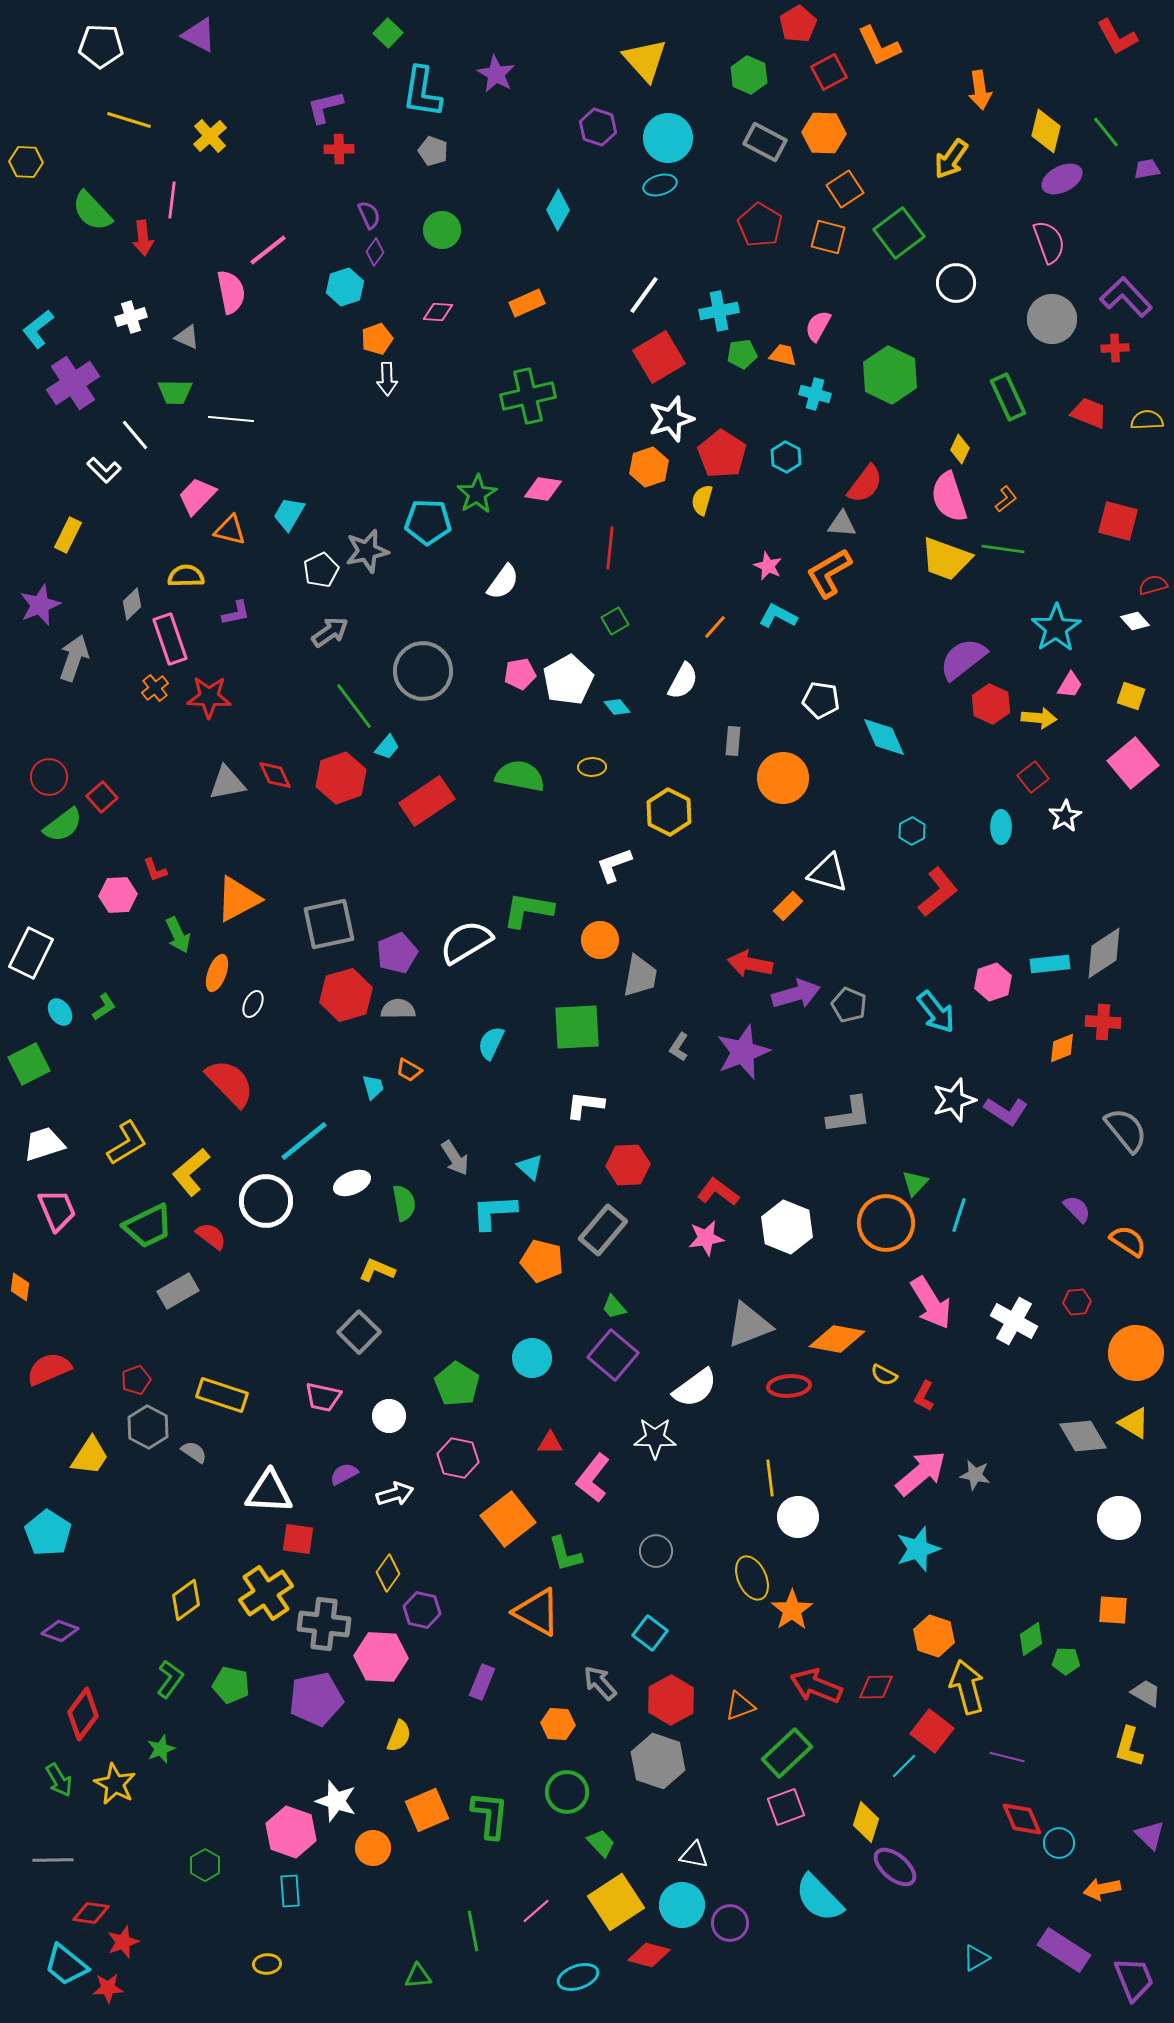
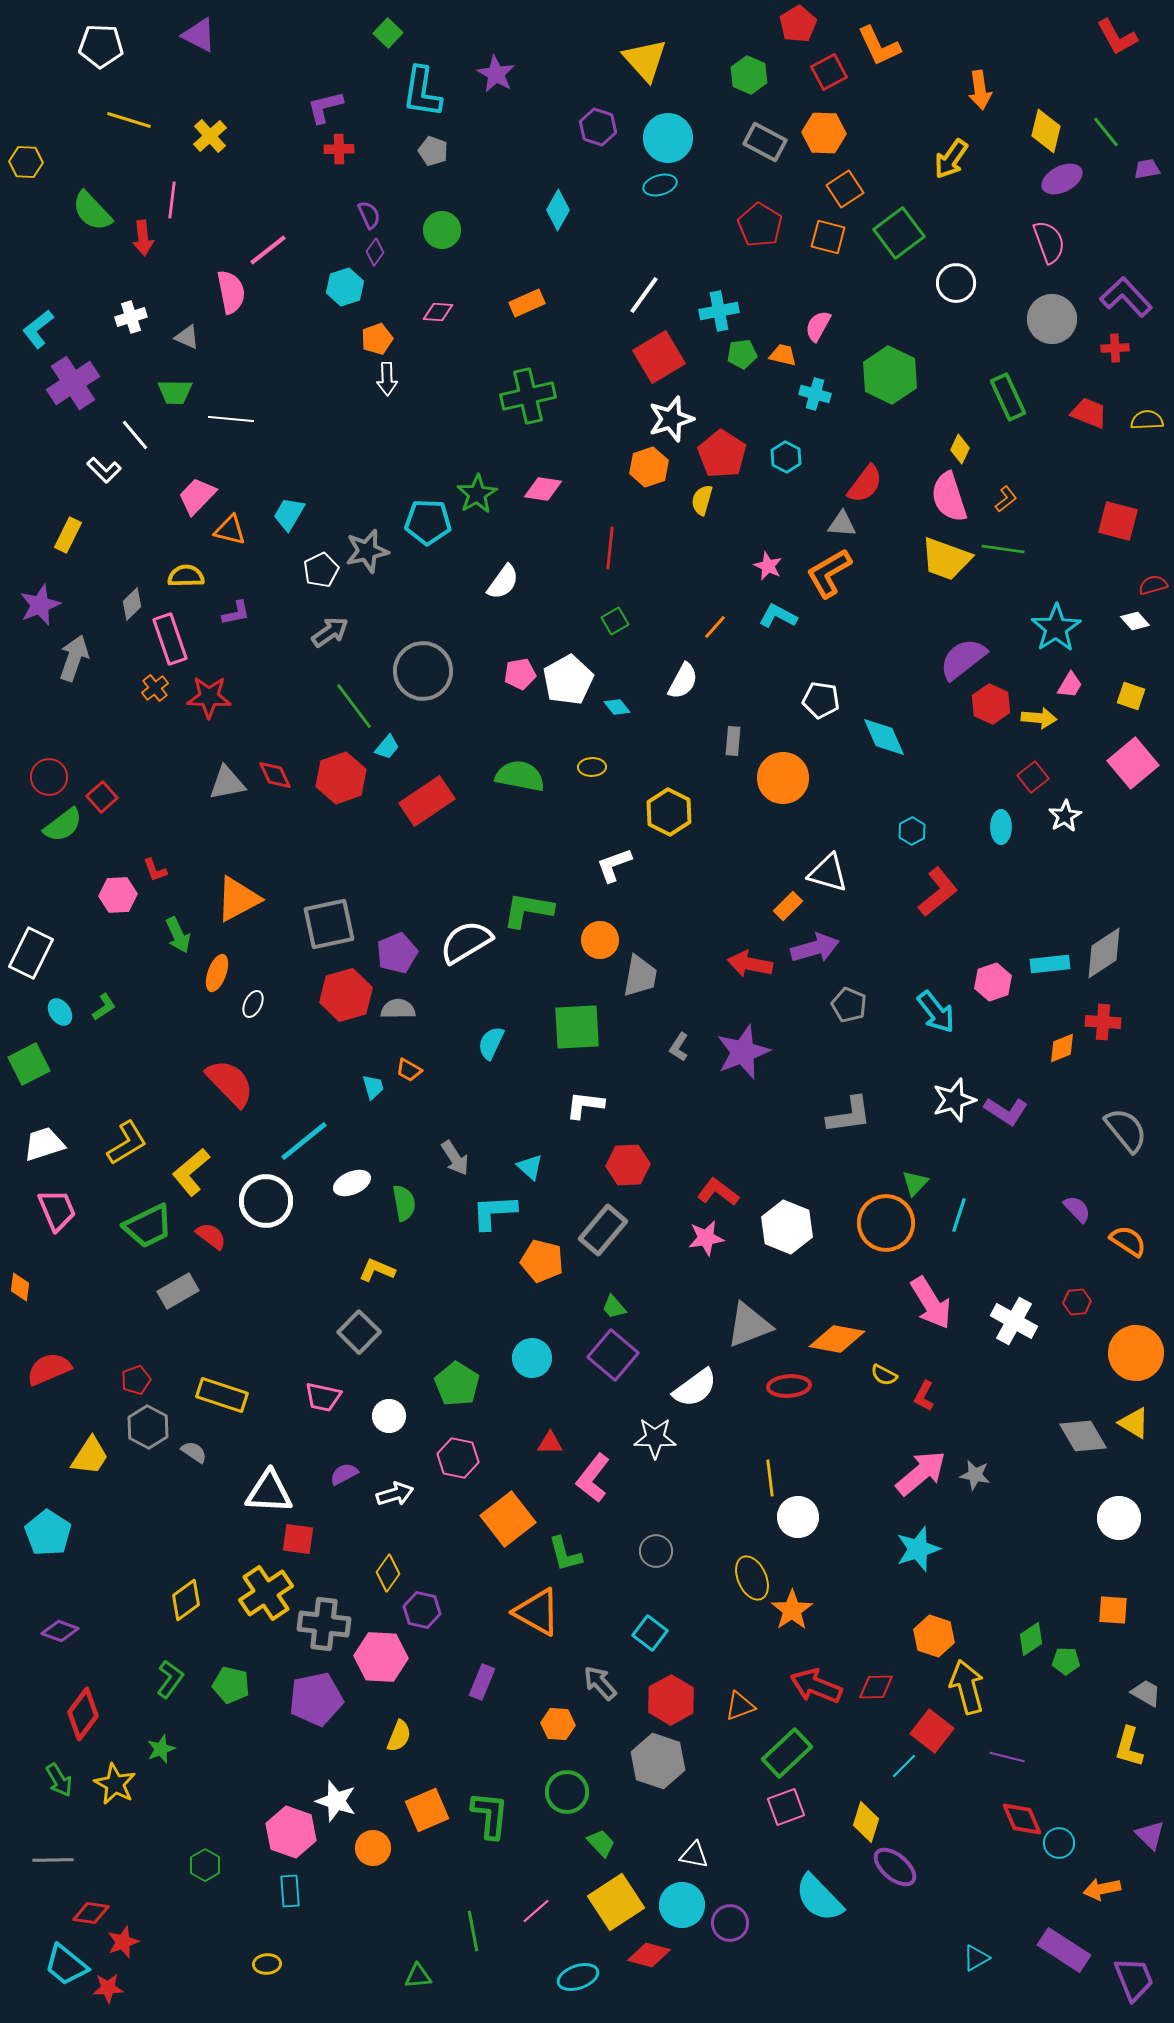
purple arrow at (796, 994): moved 19 px right, 46 px up
